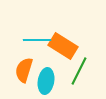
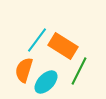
cyan line: rotated 52 degrees counterclockwise
cyan ellipse: moved 1 px down; rotated 35 degrees clockwise
